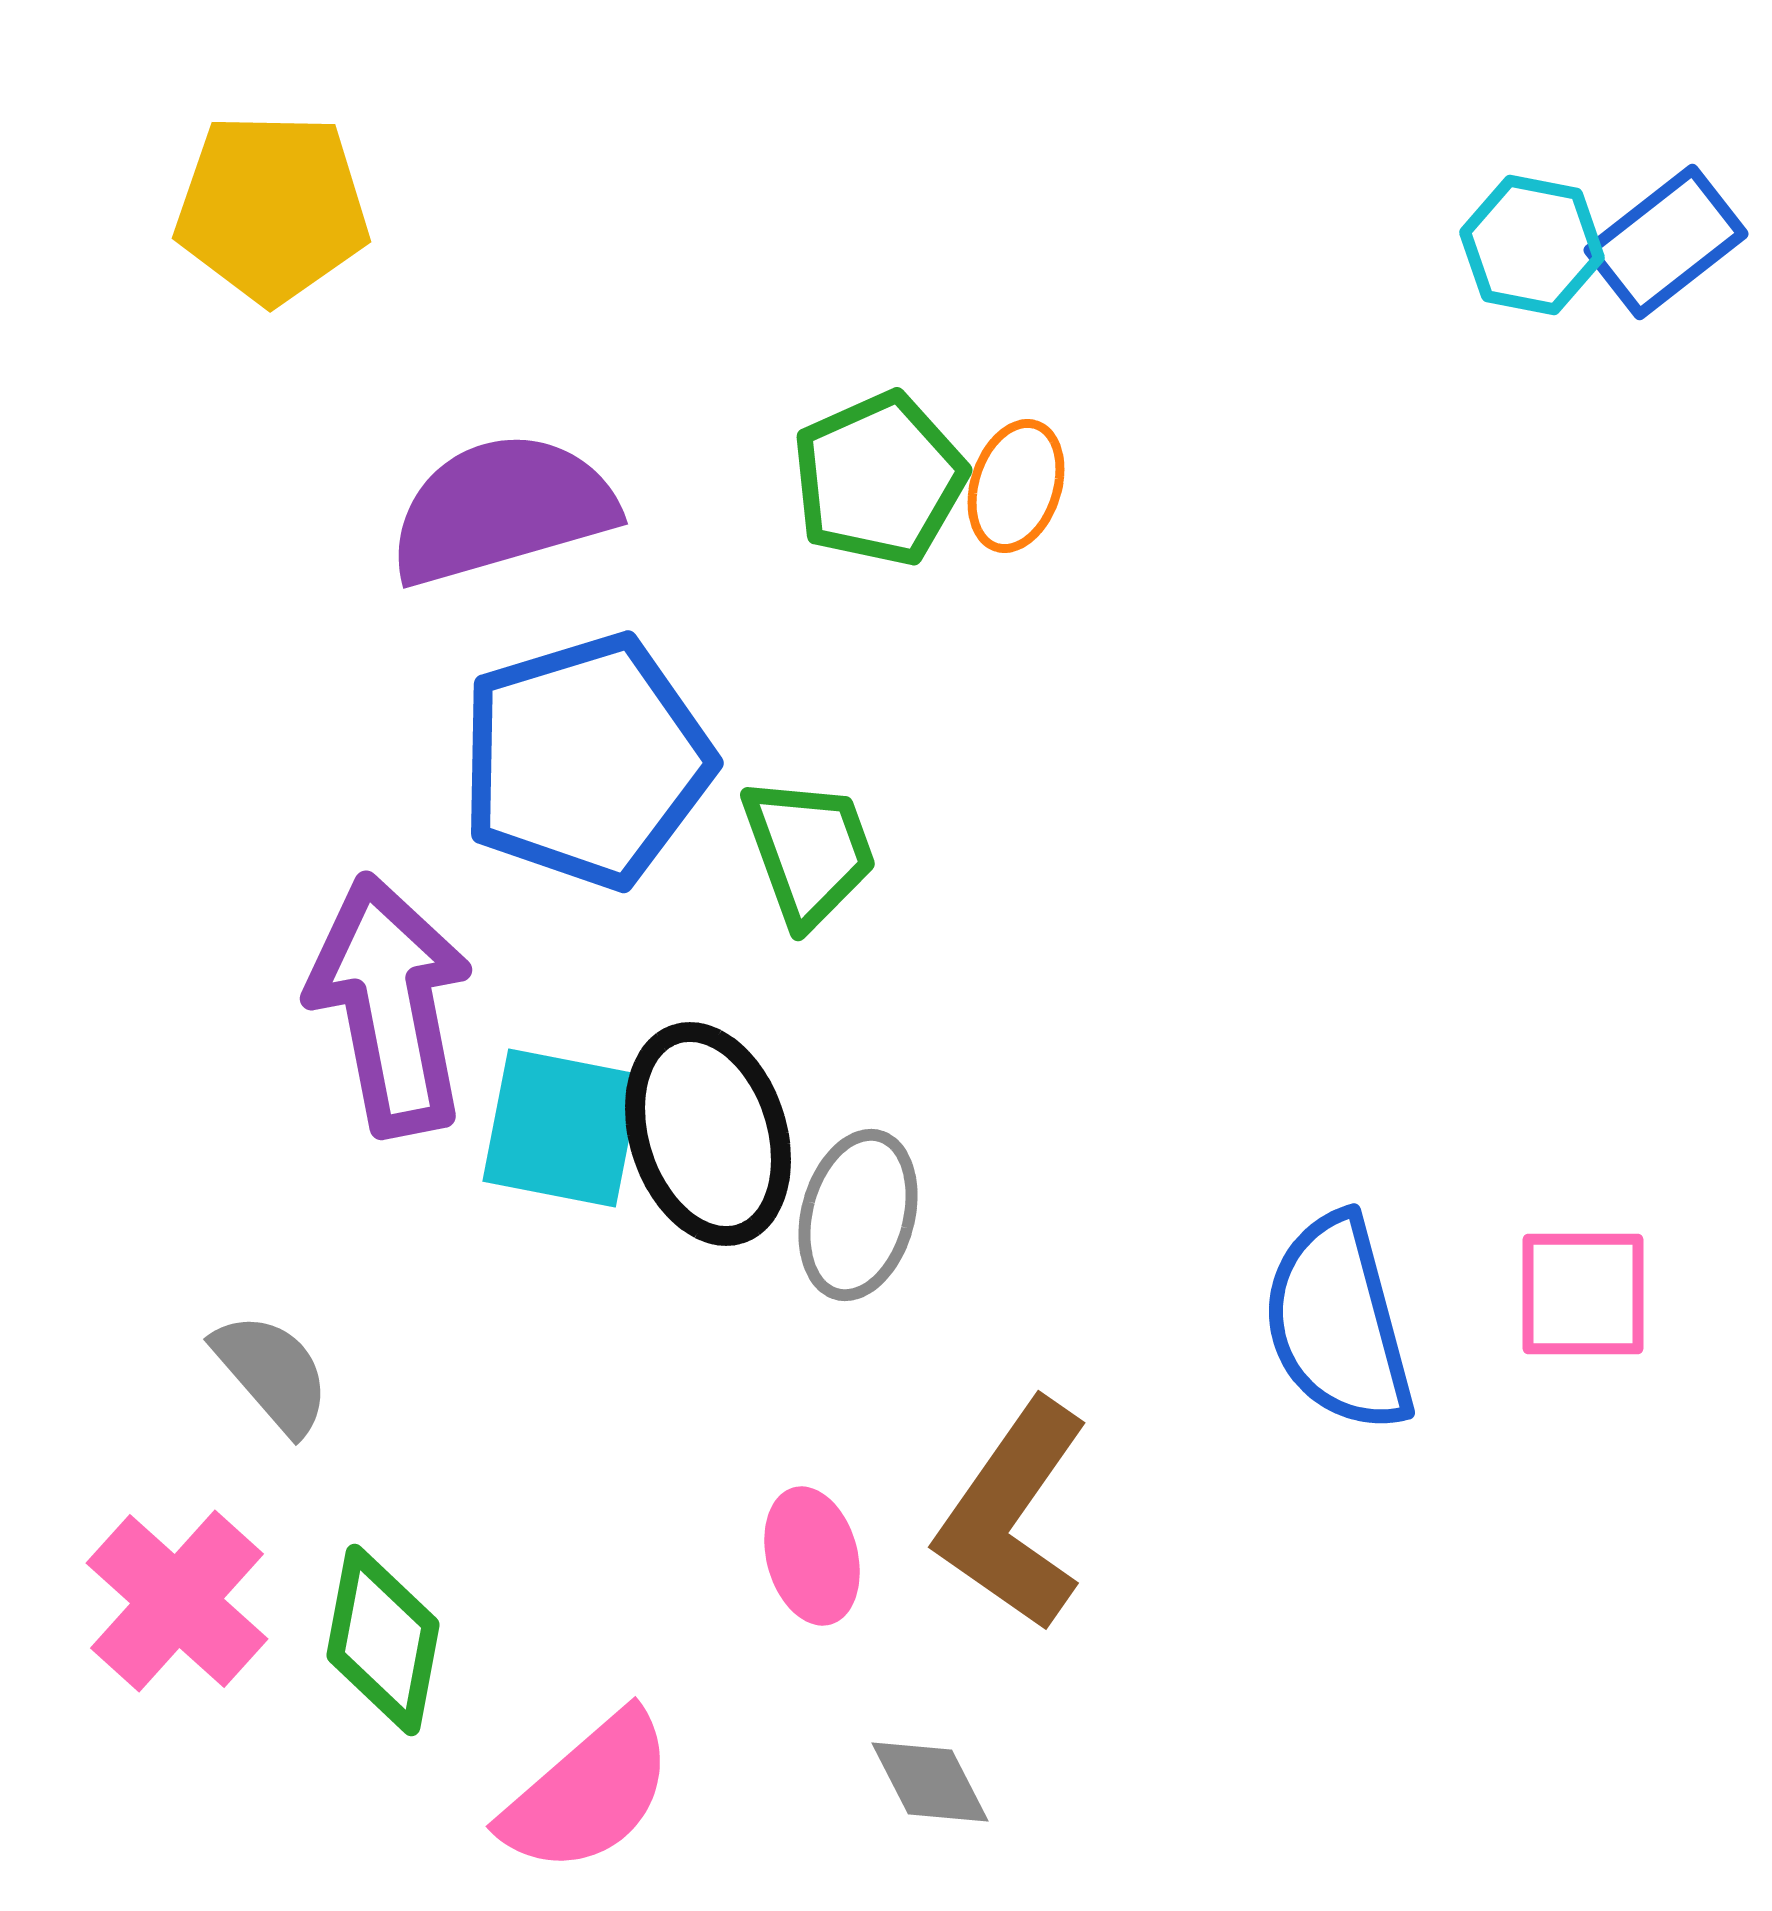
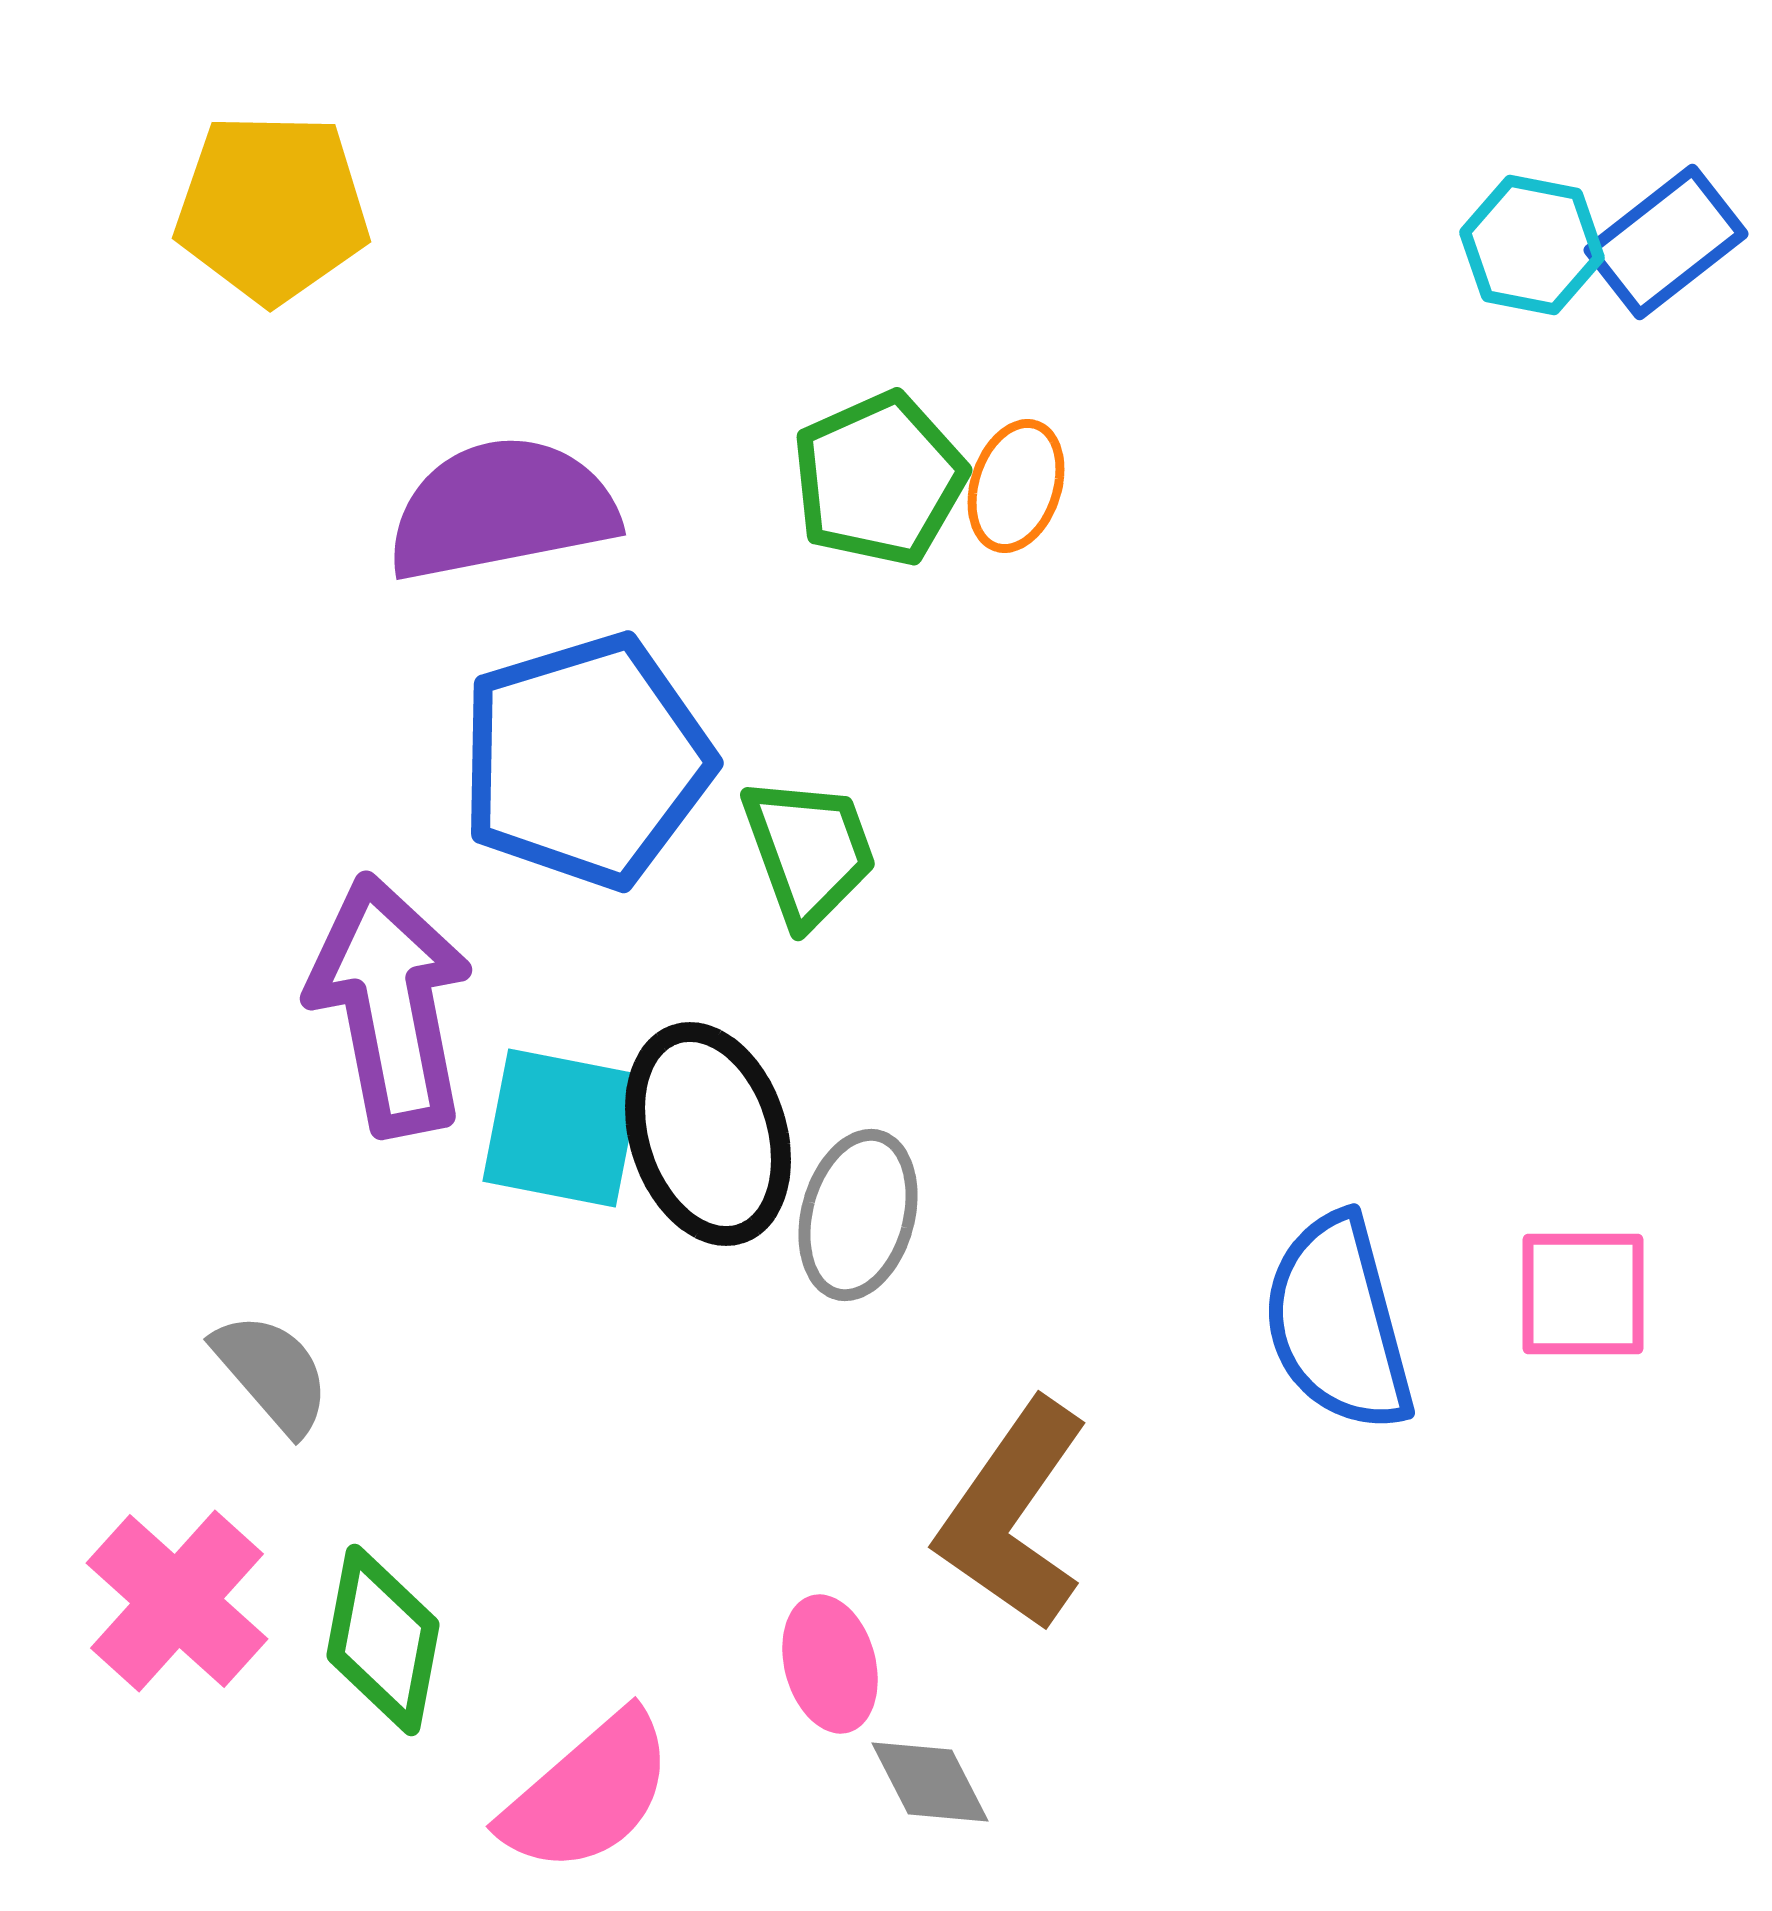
purple semicircle: rotated 5 degrees clockwise
pink ellipse: moved 18 px right, 108 px down
